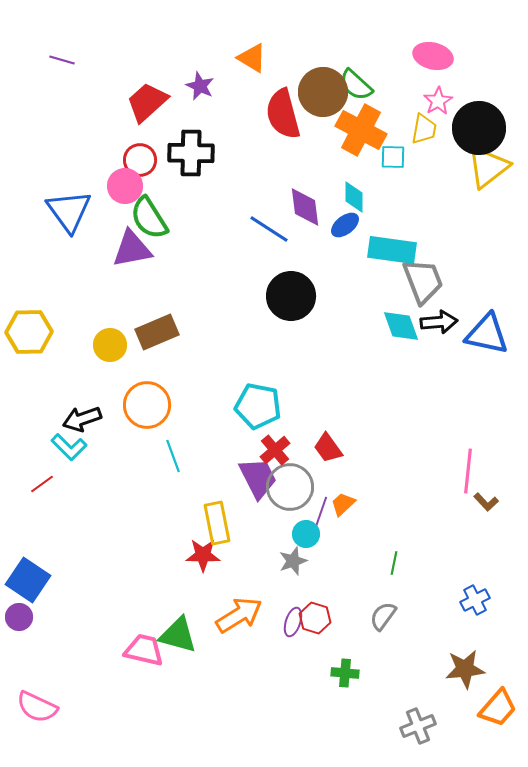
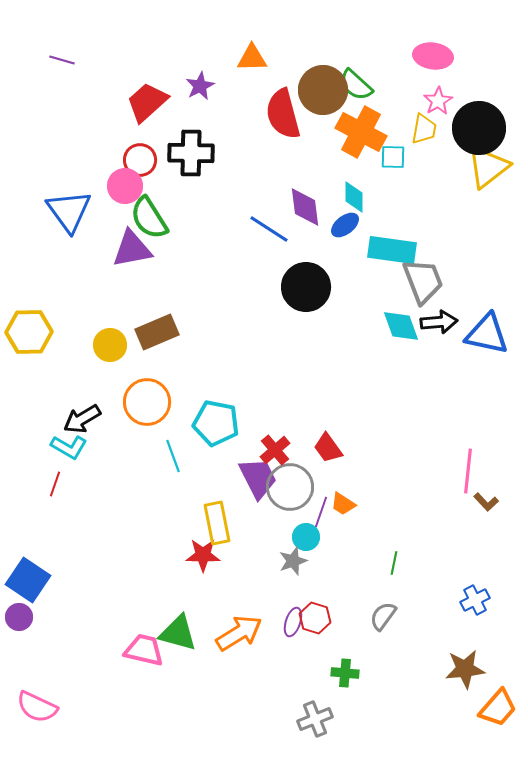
pink ellipse at (433, 56): rotated 6 degrees counterclockwise
orange triangle at (252, 58): rotated 32 degrees counterclockwise
purple star at (200, 86): rotated 20 degrees clockwise
brown circle at (323, 92): moved 2 px up
orange cross at (361, 130): moved 2 px down
black circle at (291, 296): moved 15 px right, 9 px up
orange circle at (147, 405): moved 3 px up
cyan pentagon at (258, 406): moved 42 px left, 17 px down
black arrow at (82, 419): rotated 12 degrees counterclockwise
cyan L-shape at (69, 447): rotated 15 degrees counterclockwise
red line at (42, 484): moved 13 px right; rotated 35 degrees counterclockwise
orange trapezoid at (343, 504): rotated 104 degrees counterclockwise
cyan circle at (306, 534): moved 3 px down
orange arrow at (239, 615): moved 18 px down
green triangle at (178, 635): moved 2 px up
gray cross at (418, 726): moved 103 px left, 7 px up
